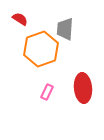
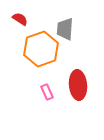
red ellipse: moved 5 px left, 3 px up
pink rectangle: rotated 49 degrees counterclockwise
